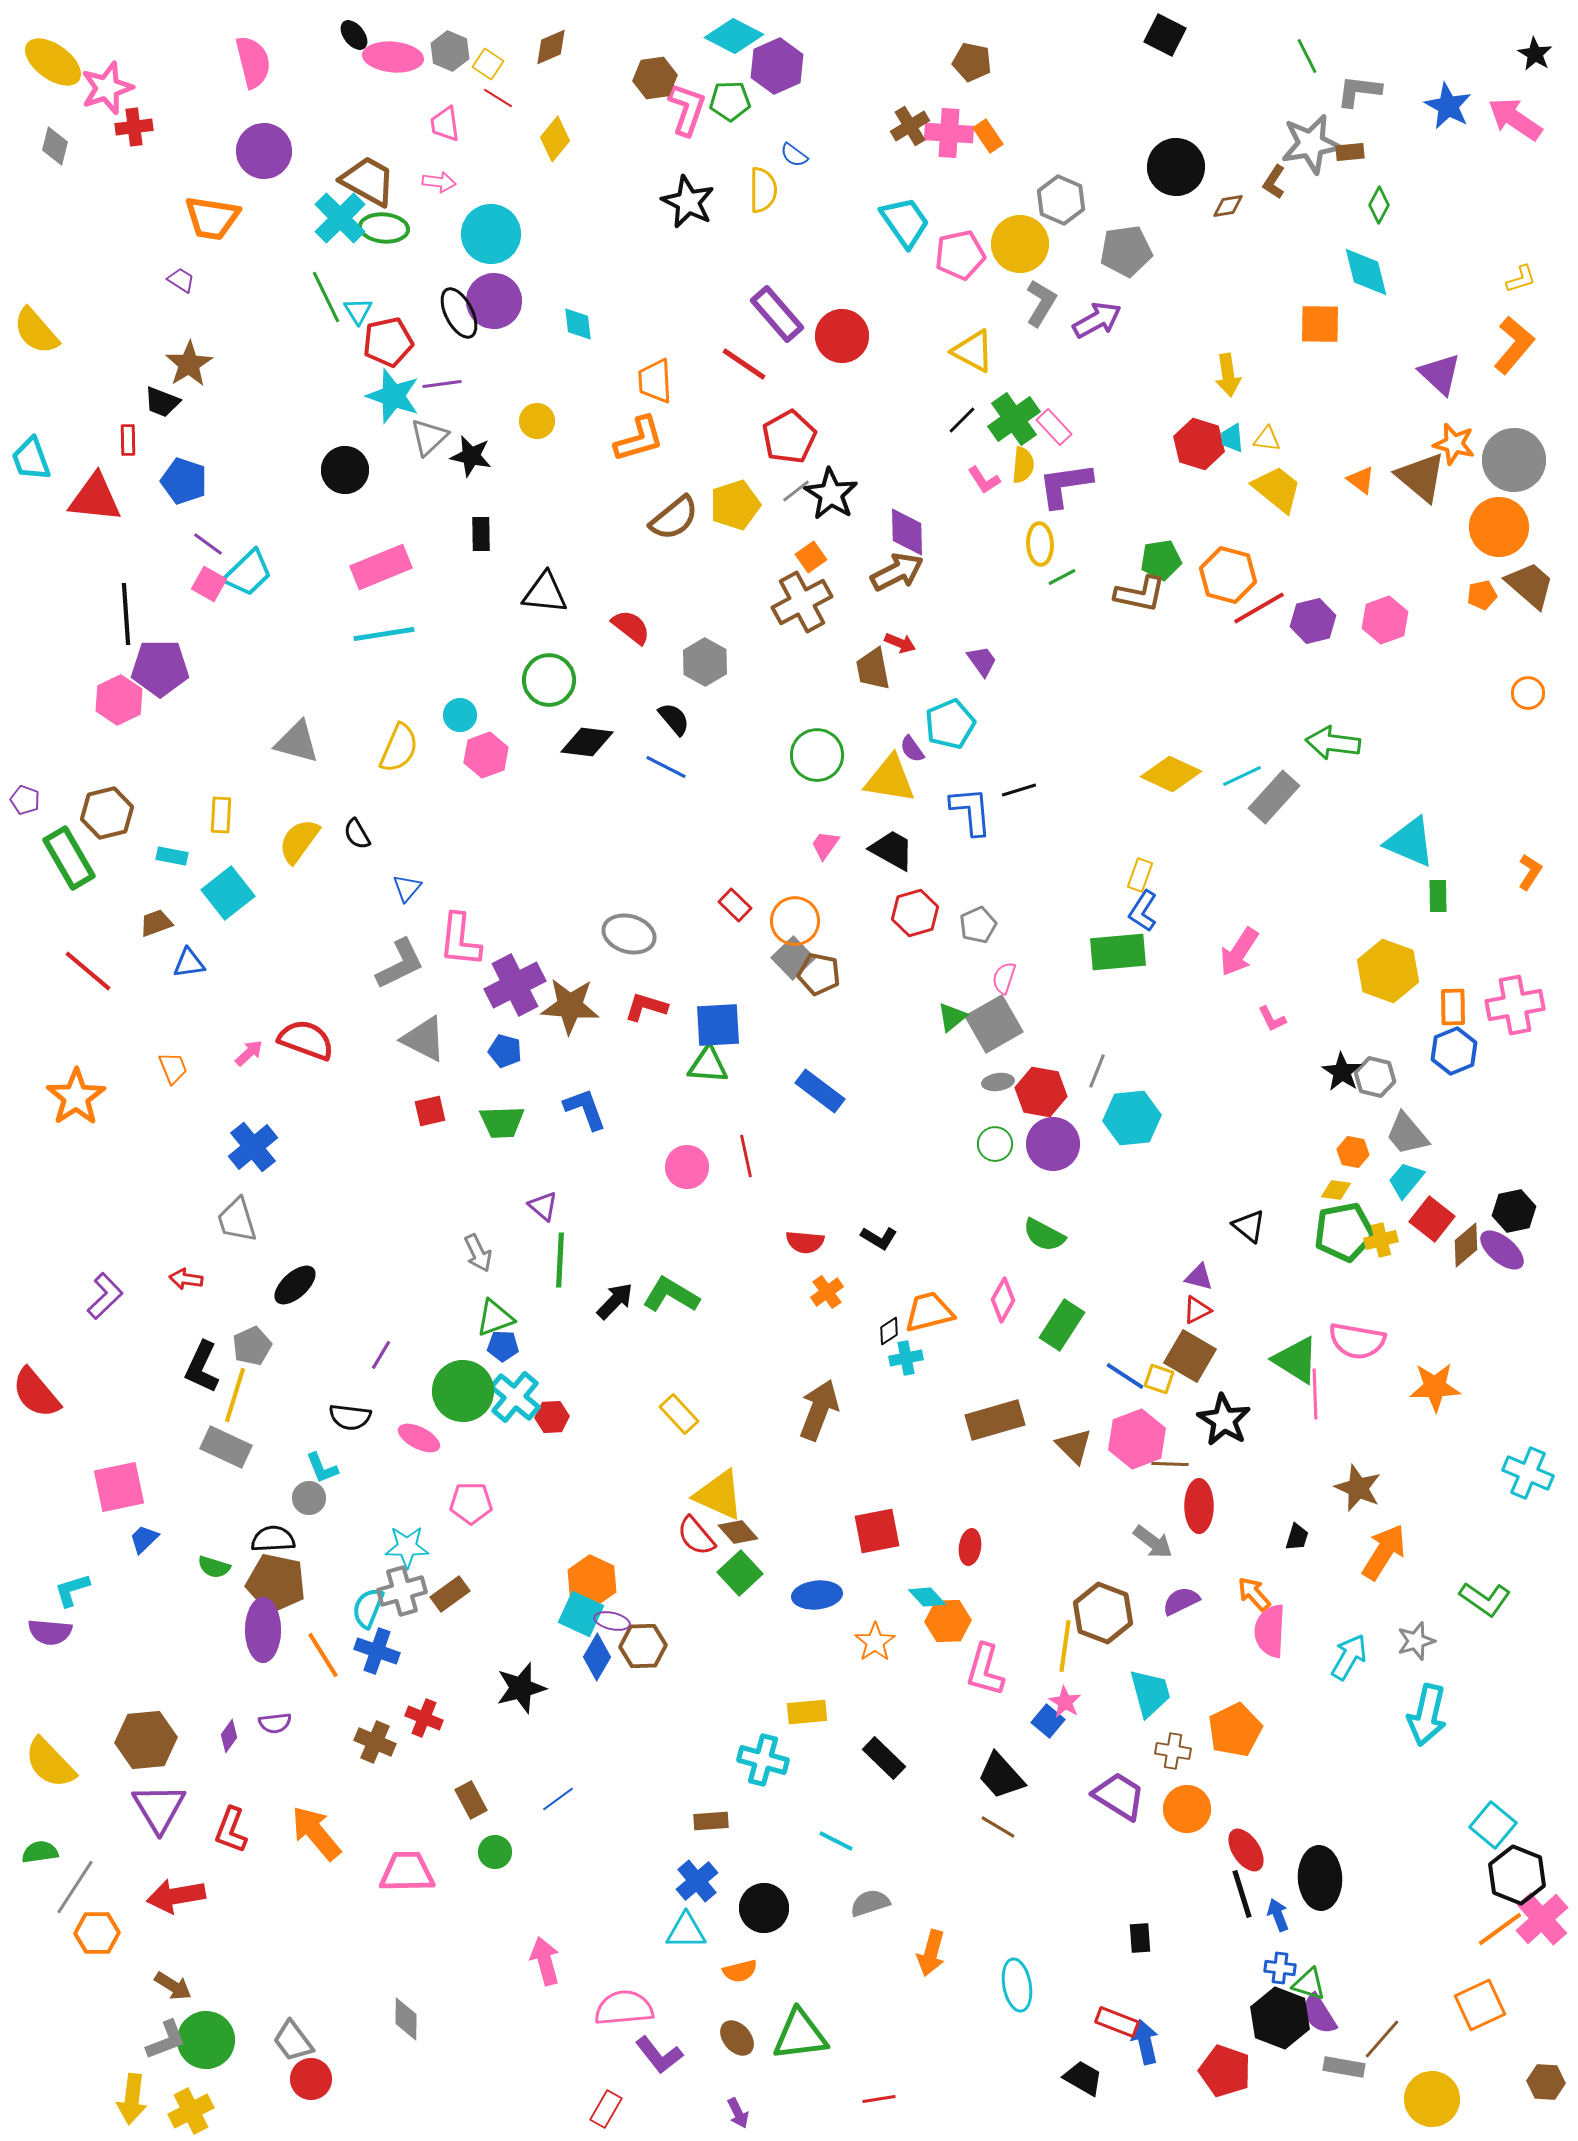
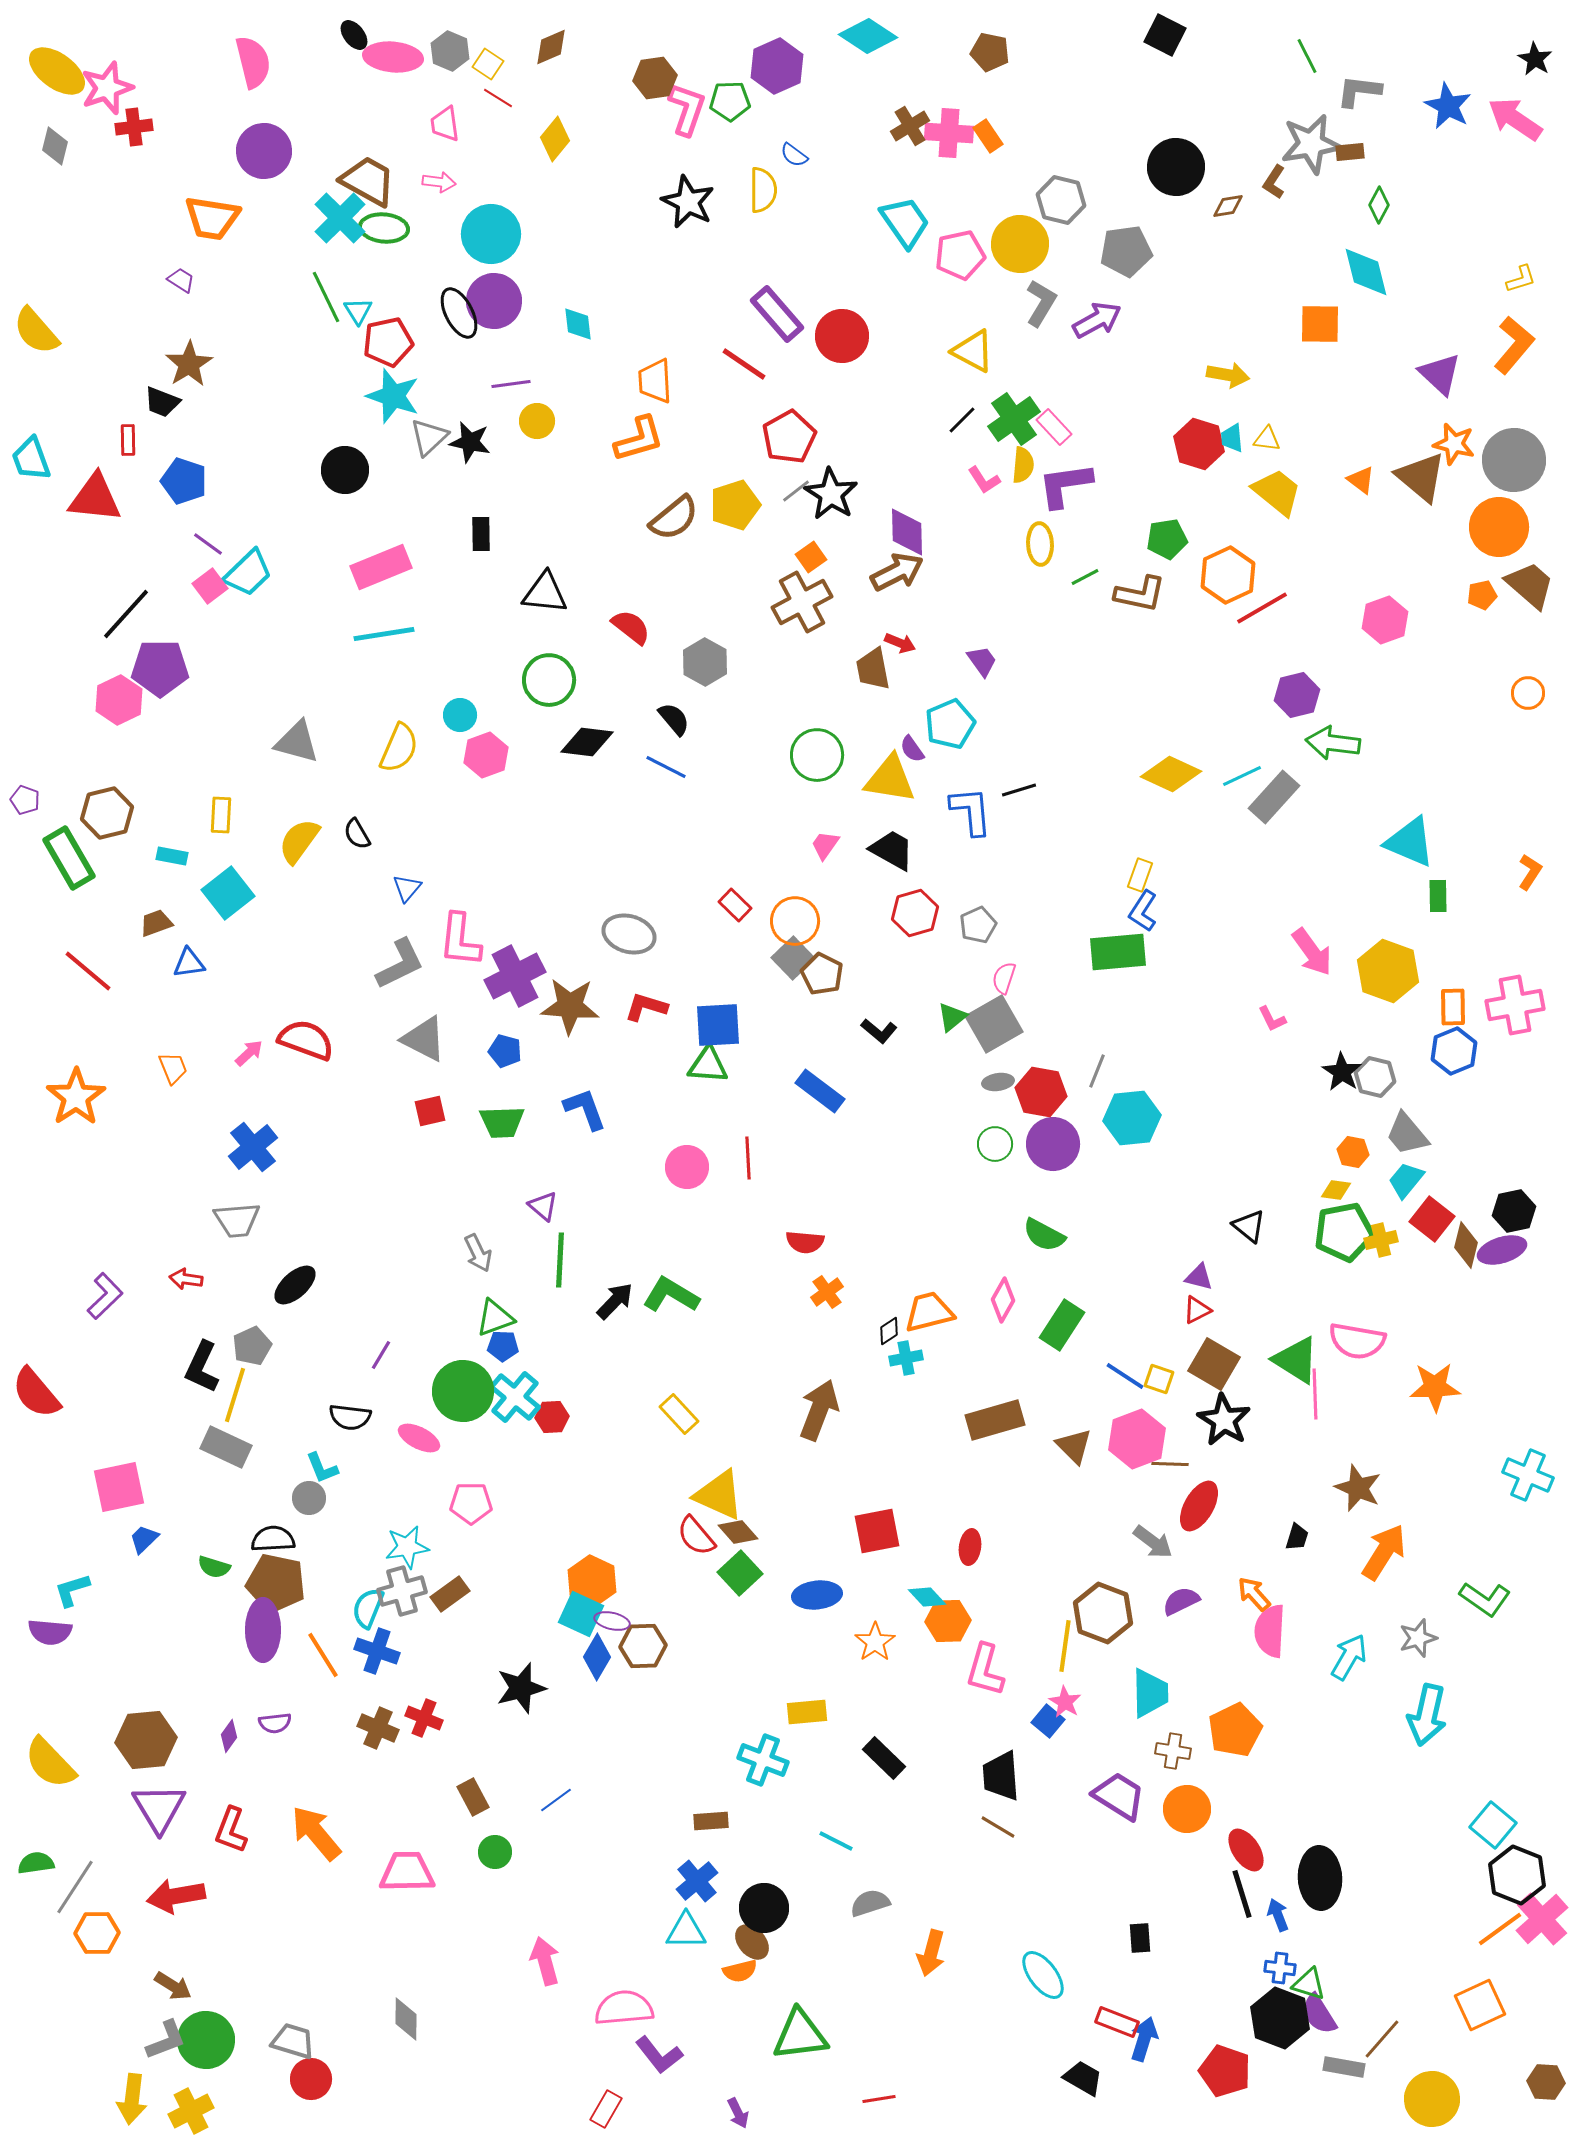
cyan diamond at (734, 36): moved 134 px right; rotated 6 degrees clockwise
black star at (1535, 54): moved 5 px down
yellow ellipse at (53, 62): moved 4 px right, 9 px down
brown pentagon at (972, 62): moved 18 px right, 10 px up
gray hexagon at (1061, 200): rotated 9 degrees counterclockwise
yellow arrow at (1228, 375): rotated 72 degrees counterclockwise
purple line at (442, 384): moved 69 px right
black star at (471, 456): moved 1 px left, 14 px up
yellow trapezoid at (1277, 489): moved 3 px down
green pentagon at (1161, 560): moved 6 px right, 21 px up
orange hexagon at (1228, 575): rotated 20 degrees clockwise
green line at (1062, 577): moved 23 px right
pink square at (209, 584): moved 1 px right, 2 px down; rotated 24 degrees clockwise
red line at (1259, 608): moved 3 px right
black line at (126, 614): rotated 46 degrees clockwise
purple hexagon at (1313, 621): moved 16 px left, 74 px down
pink arrow at (1239, 952): moved 73 px right; rotated 69 degrees counterclockwise
brown pentagon at (819, 974): moved 3 px right; rotated 15 degrees clockwise
purple cross at (515, 985): moved 9 px up
red line at (746, 1156): moved 2 px right, 2 px down; rotated 9 degrees clockwise
gray trapezoid at (237, 1220): rotated 78 degrees counterclockwise
black L-shape at (879, 1238): moved 207 px up; rotated 9 degrees clockwise
brown diamond at (1466, 1245): rotated 36 degrees counterclockwise
purple ellipse at (1502, 1250): rotated 57 degrees counterclockwise
brown square at (1190, 1356): moved 24 px right, 8 px down
cyan cross at (1528, 1473): moved 2 px down
red ellipse at (1199, 1506): rotated 30 degrees clockwise
cyan star at (407, 1547): rotated 9 degrees counterclockwise
gray star at (1416, 1641): moved 2 px right, 3 px up
cyan trapezoid at (1150, 1693): rotated 14 degrees clockwise
brown cross at (375, 1742): moved 3 px right, 14 px up
cyan cross at (763, 1760): rotated 6 degrees clockwise
black trapezoid at (1001, 1776): rotated 38 degrees clockwise
blue line at (558, 1799): moved 2 px left, 1 px down
brown rectangle at (471, 1800): moved 2 px right, 3 px up
green semicircle at (40, 1852): moved 4 px left, 11 px down
cyan ellipse at (1017, 1985): moved 26 px right, 10 px up; rotated 27 degrees counterclockwise
brown ellipse at (737, 2038): moved 15 px right, 96 px up
gray trapezoid at (293, 2041): rotated 144 degrees clockwise
blue arrow at (1145, 2042): moved 1 px left, 3 px up; rotated 30 degrees clockwise
